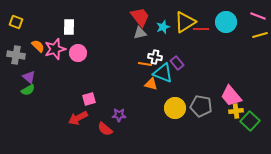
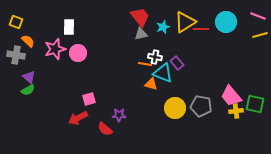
gray triangle: moved 1 px right, 1 px down
orange semicircle: moved 10 px left, 5 px up
green square: moved 5 px right, 17 px up; rotated 30 degrees counterclockwise
